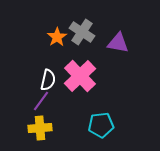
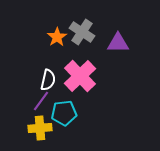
purple triangle: rotated 10 degrees counterclockwise
cyan pentagon: moved 37 px left, 12 px up
